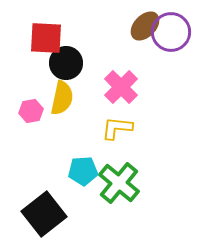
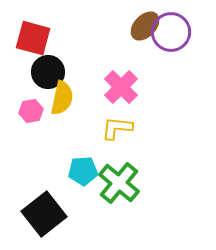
red square: moved 13 px left; rotated 12 degrees clockwise
black circle: moved 18 px left, 9 px down
